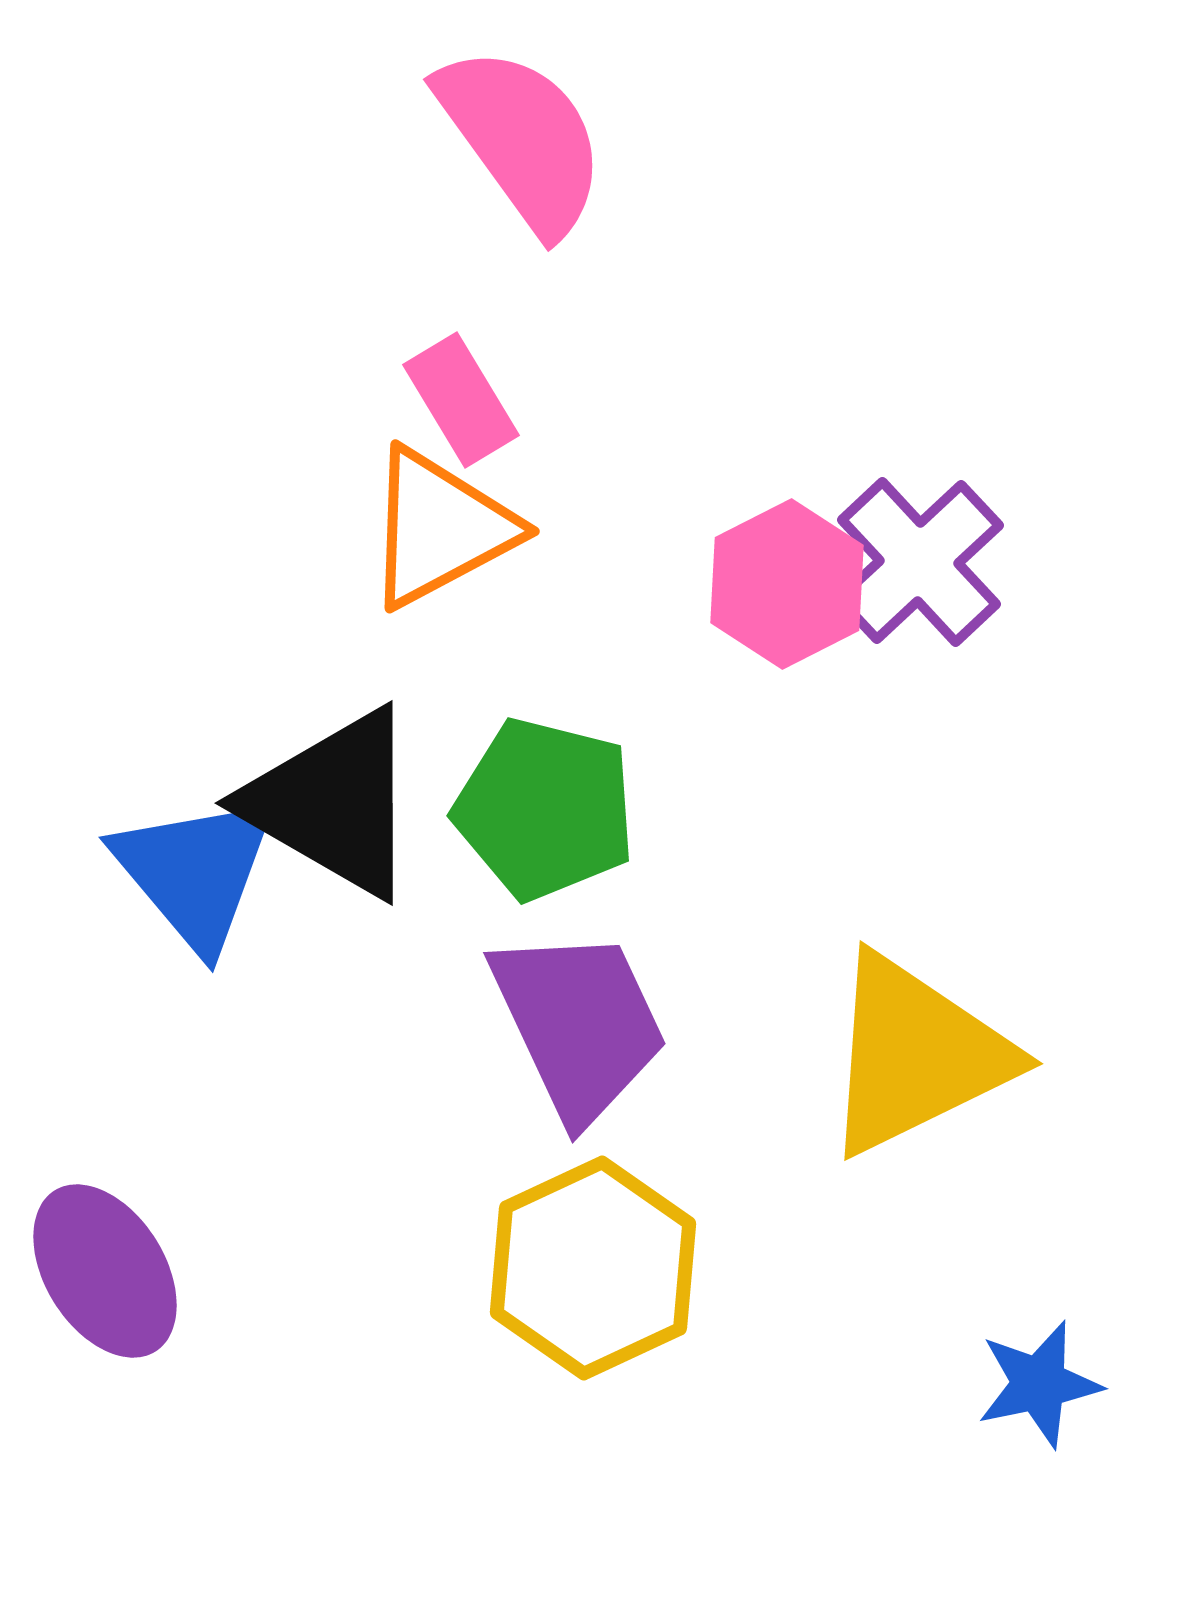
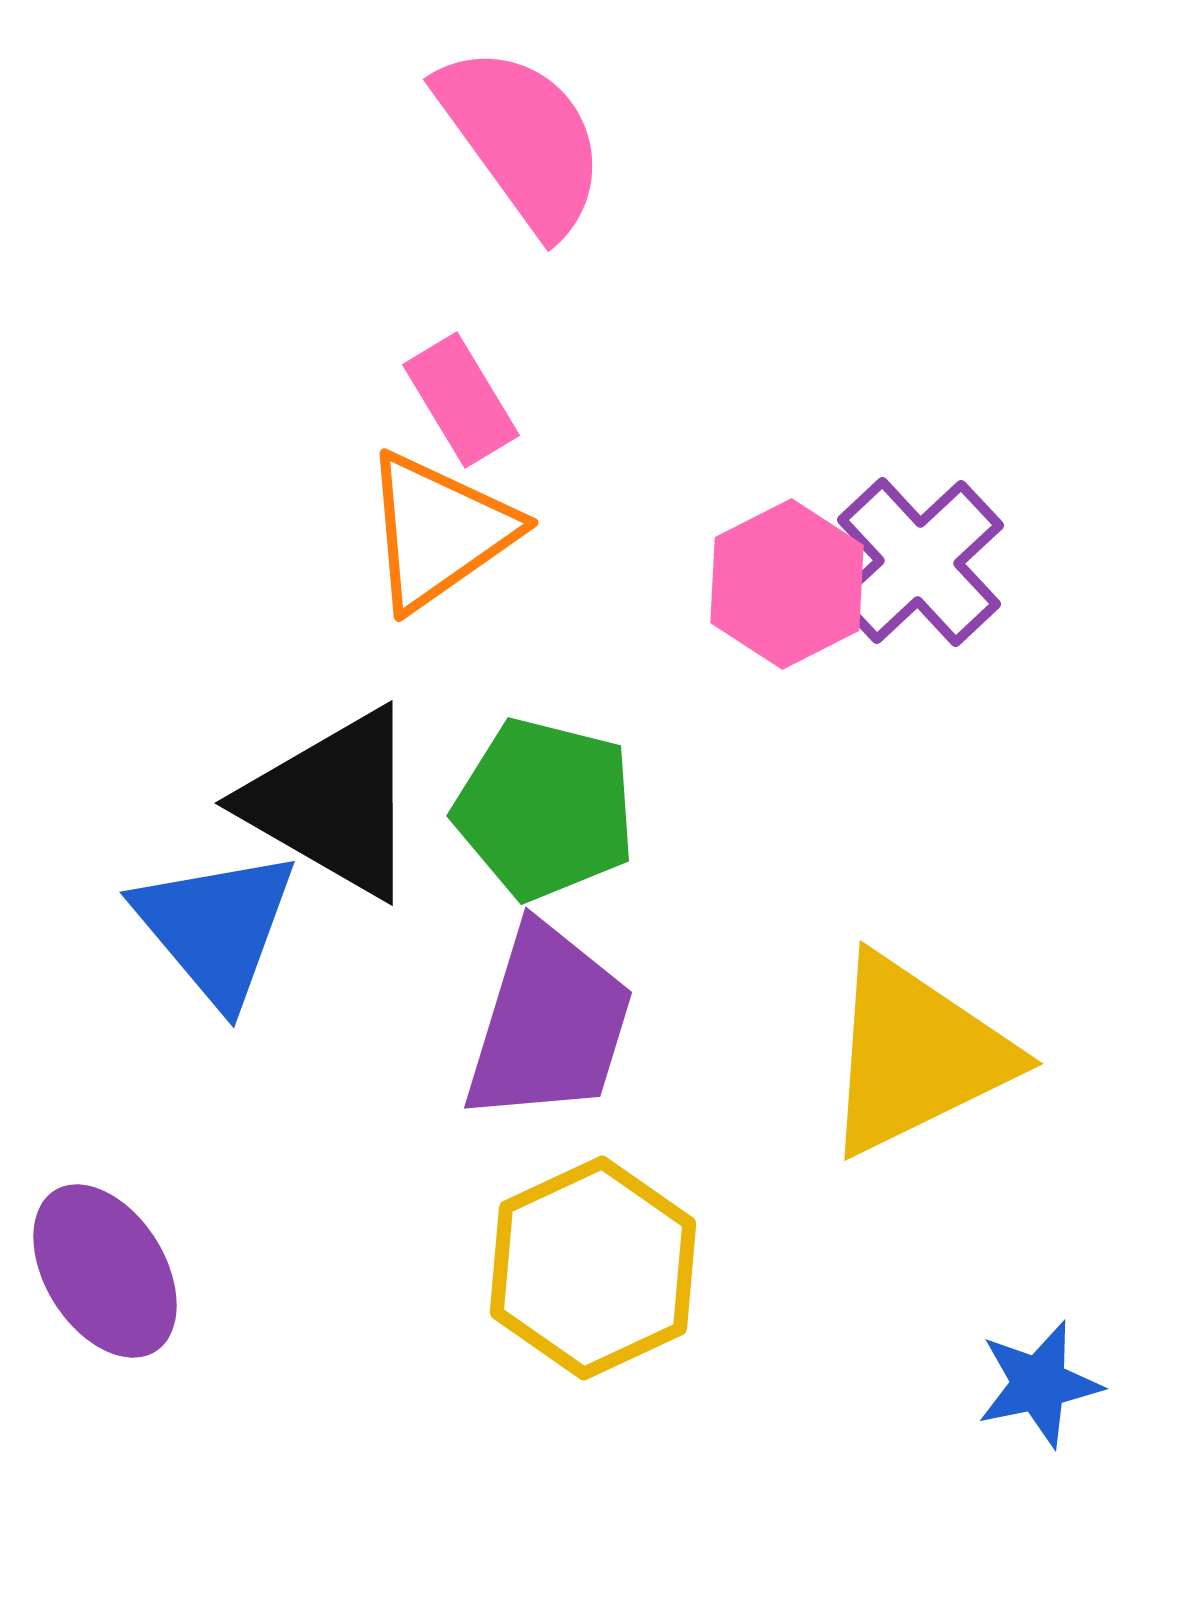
orange triangle: moved 1 px left, 3 px down; rotated 7 degrees counterclockwise
blue triangle: moved 21 px right, 55 px down
purple trapezoid: moved 30 px left; rotated 42 degrees clockwise
